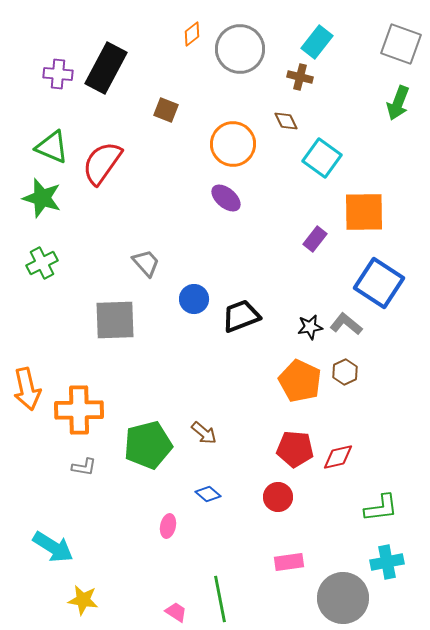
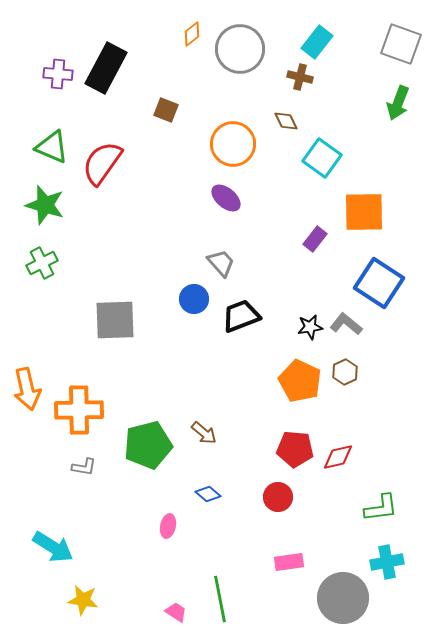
green star at (42, 198): moved 3 px right, 7 px down
gray trapezoid at (146, 263): moved 75 px right
